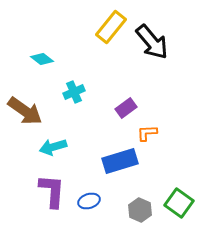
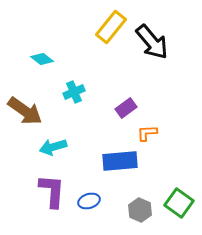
blue rectangle: rotated 12 degrees clockwise
